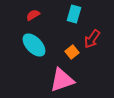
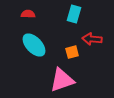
red semicircle: moved 5 px left, 1 px up; rotated 32 degrees clockwise
red arrow: rotated 60 degrees clockwise
orange square: rotated 24 degrees clockwise
